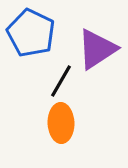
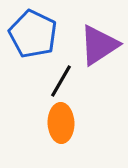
blue pentagon: moved 2 px right, 1 px down
purple triangle: moved 2 px right, 4 px up
